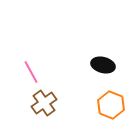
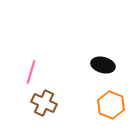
pink line: rotated 45 degrees clockwise
brown cross: rotated 30 degrees counterclockwise
